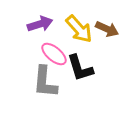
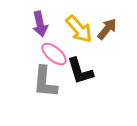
purple arrow: rotated 95 degrees clockwise
brown arrow: rotated 75 degrees counterclockwise
black L-shape: moved 3 px down
